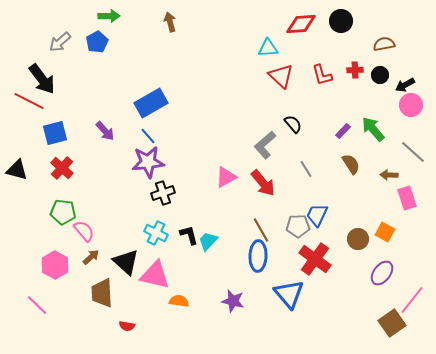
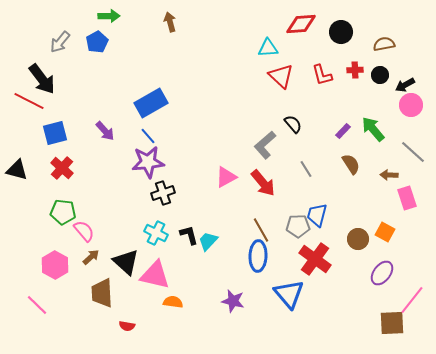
black circle at (341, 21): moved 11 px down
gray arrow at (60, 42): rotated 10 degrees counterclockwise
blue trapezoid at (317, 215): rotated 10 degrees counterclockwise
orange semicircle at (179, 301): moved 6 px left, 1 px down
brown square at (392, 323): rotated 32 degrees clockwise
